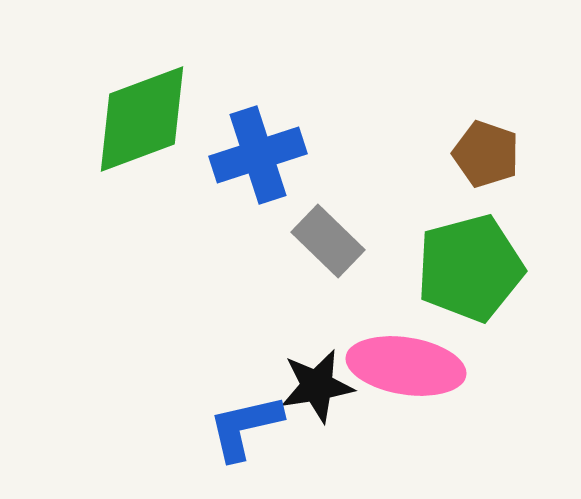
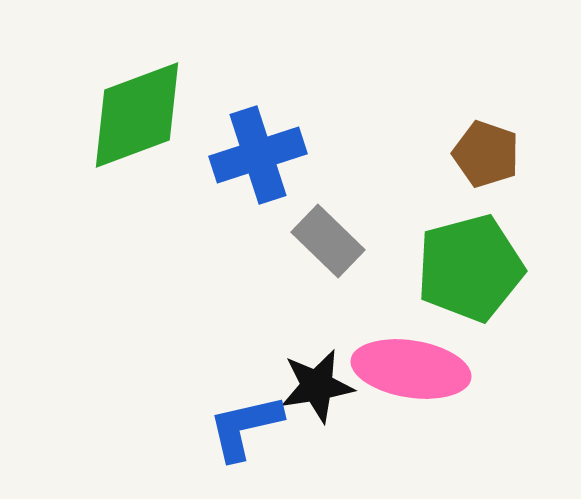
green diamond: moved 5 px left, 4 px up
pink ellipse: moved 5 px right, 3 px down
